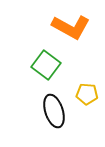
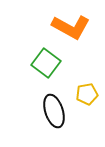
green square: moved 2 px up
yellow pentagon: rotated 15 degrees counterclockwise
